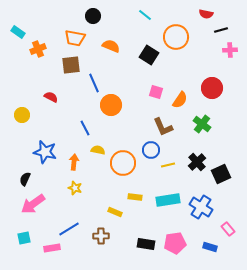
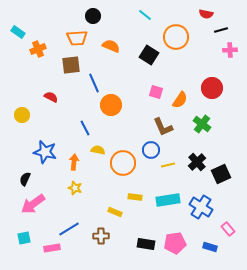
orange trapezoid at (75, 38): moved 2 px right; rotated 15 degrees counterclockwise
